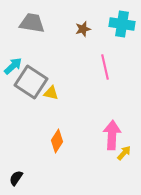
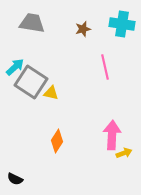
cyan arrow: moved 2 px right, 1 px down
yellow arrow: rotated 28 degrees clockwise
black semicircle: moved 1 px left, 1 px down; rotated 98 degrees counterclockwise
